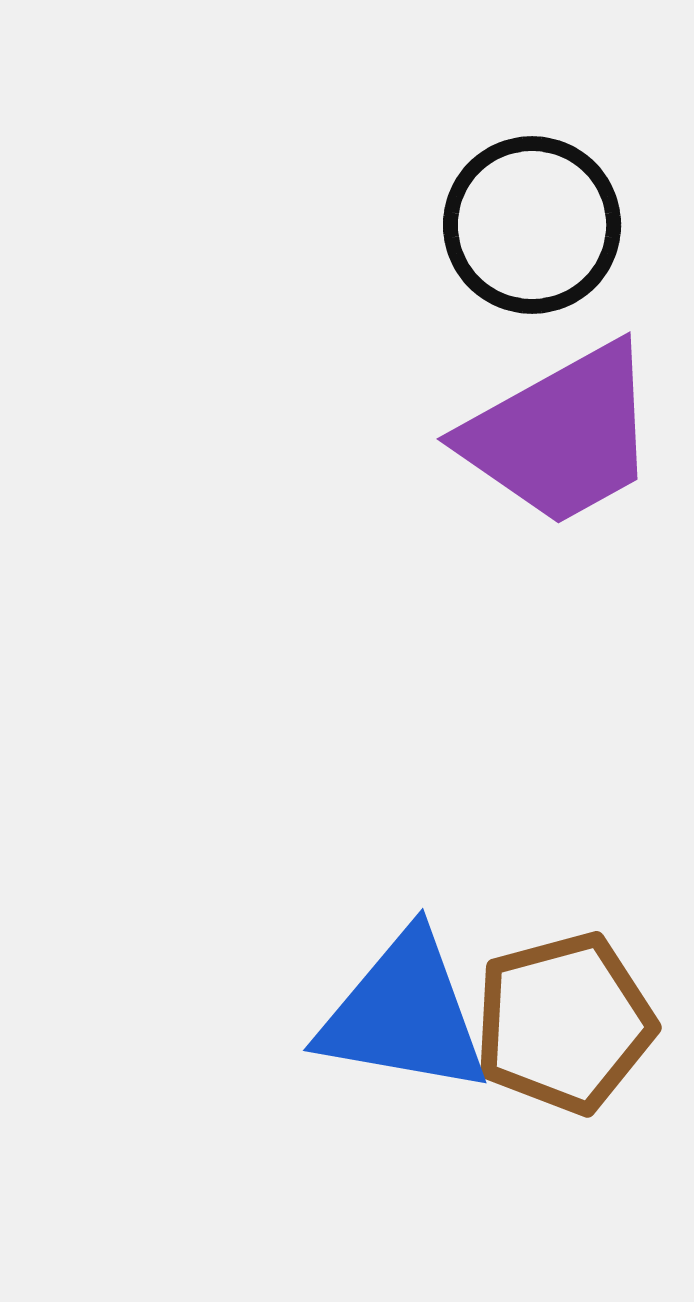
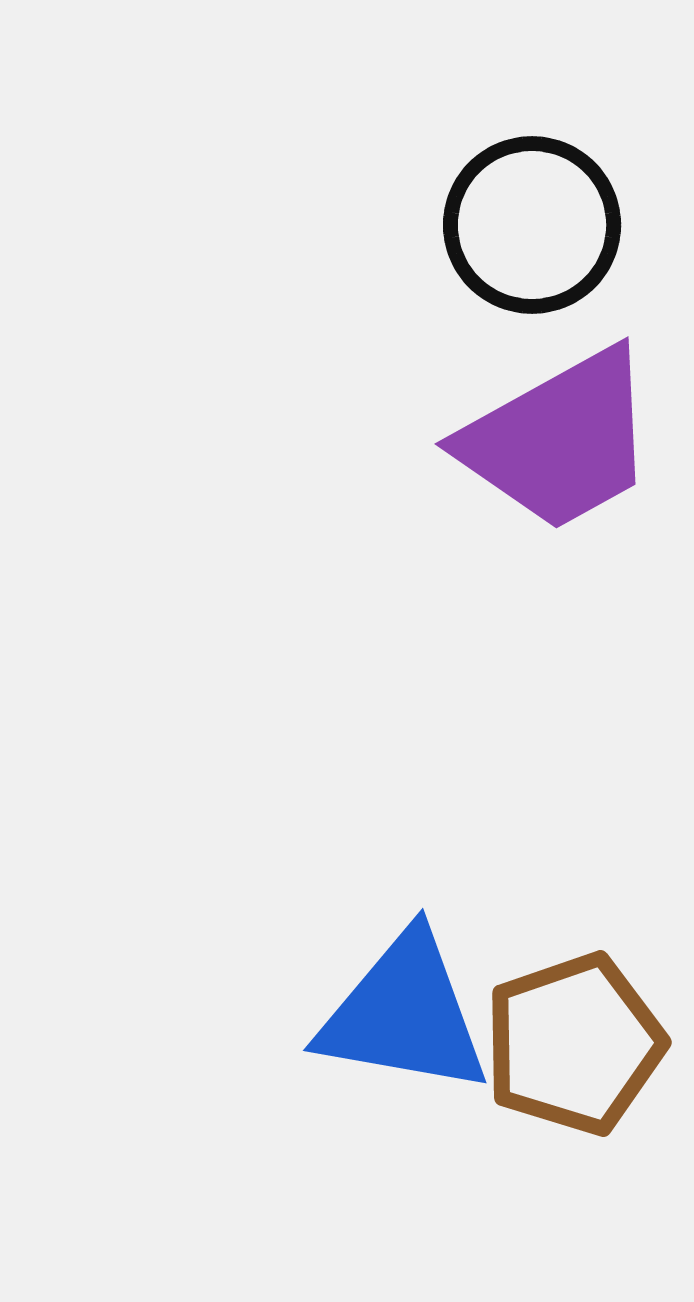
purple trapezoid: moved 2 px left, 5 px down
brown pentagon: moved 10 px right, 21 px down; rotated 4 degrees counterclockwise
